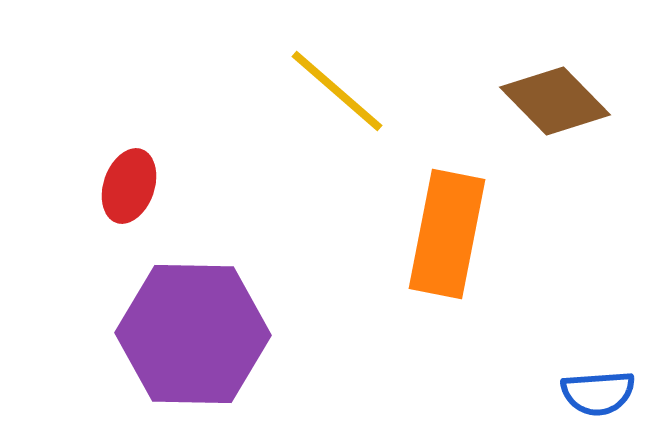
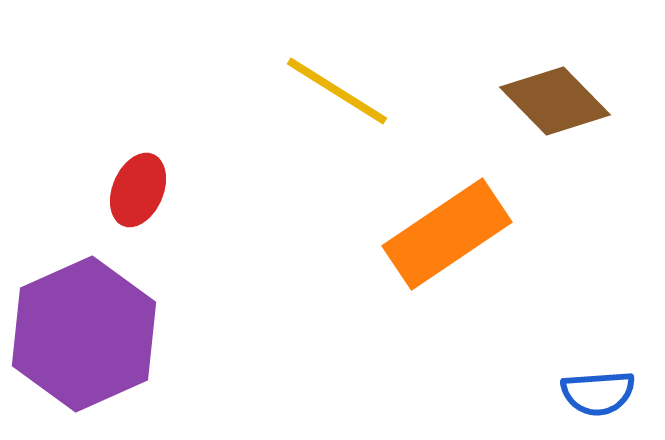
yellow line: rotated 9 degrees counterclockwise
red ellipse: moved 9 px right, 4 px down; rotated 4 degrees clockwise
orange rectangle: rotated 45 degrees clockwise
purple hexagon: moved 109 px left; rotated 25 degrees counterclockwise
